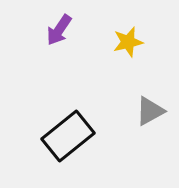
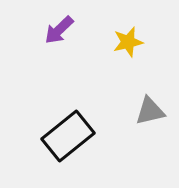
purple arrow: rotated 12 degrees clockwise
gray triangle: rotated 16 degrees clockwise
